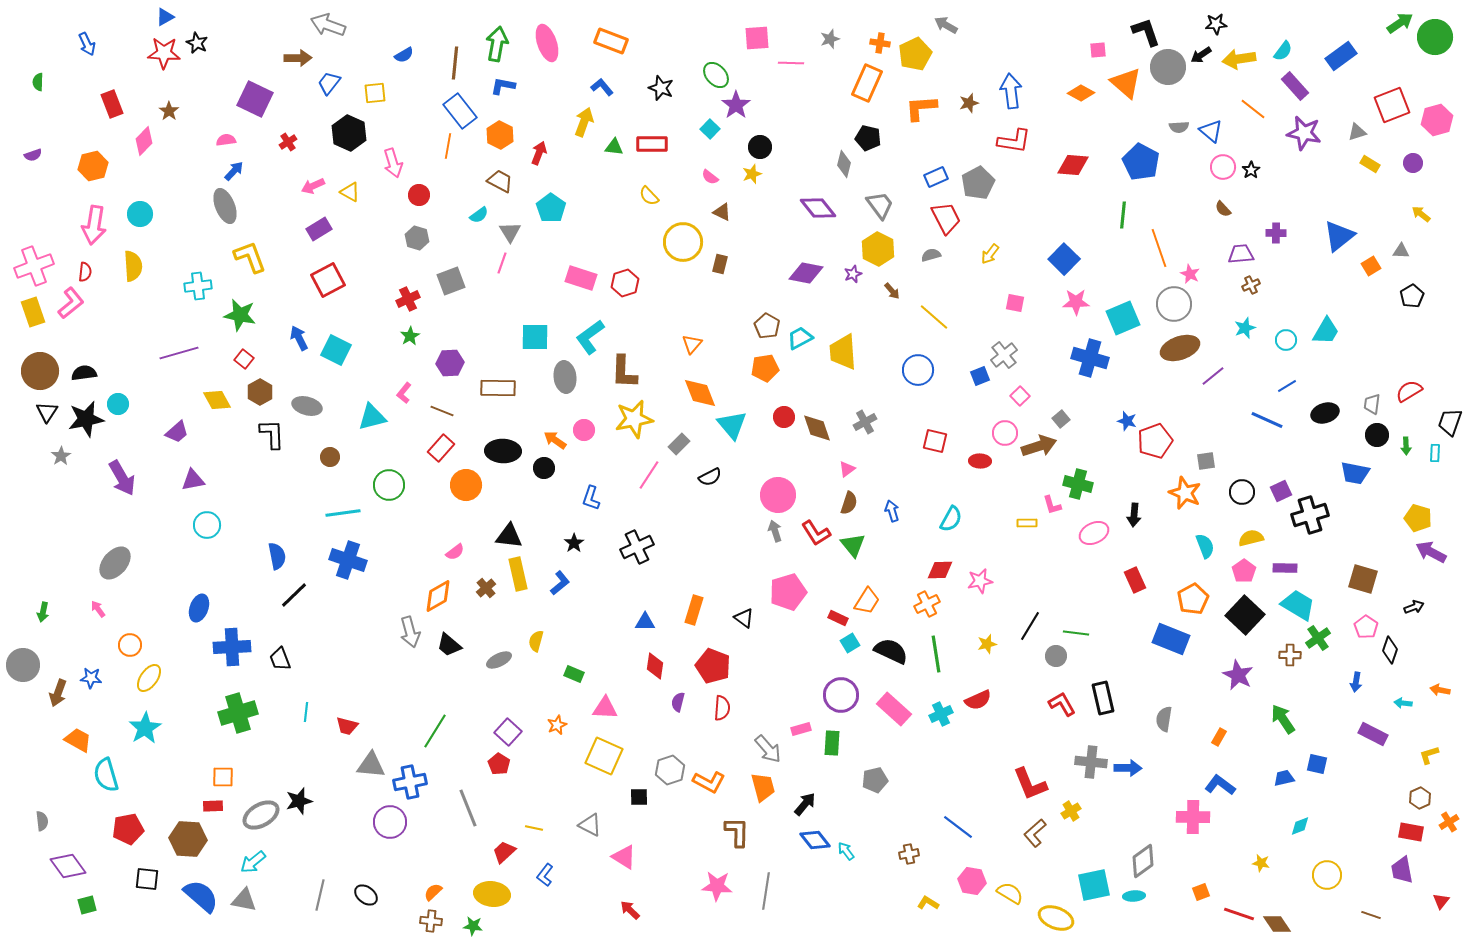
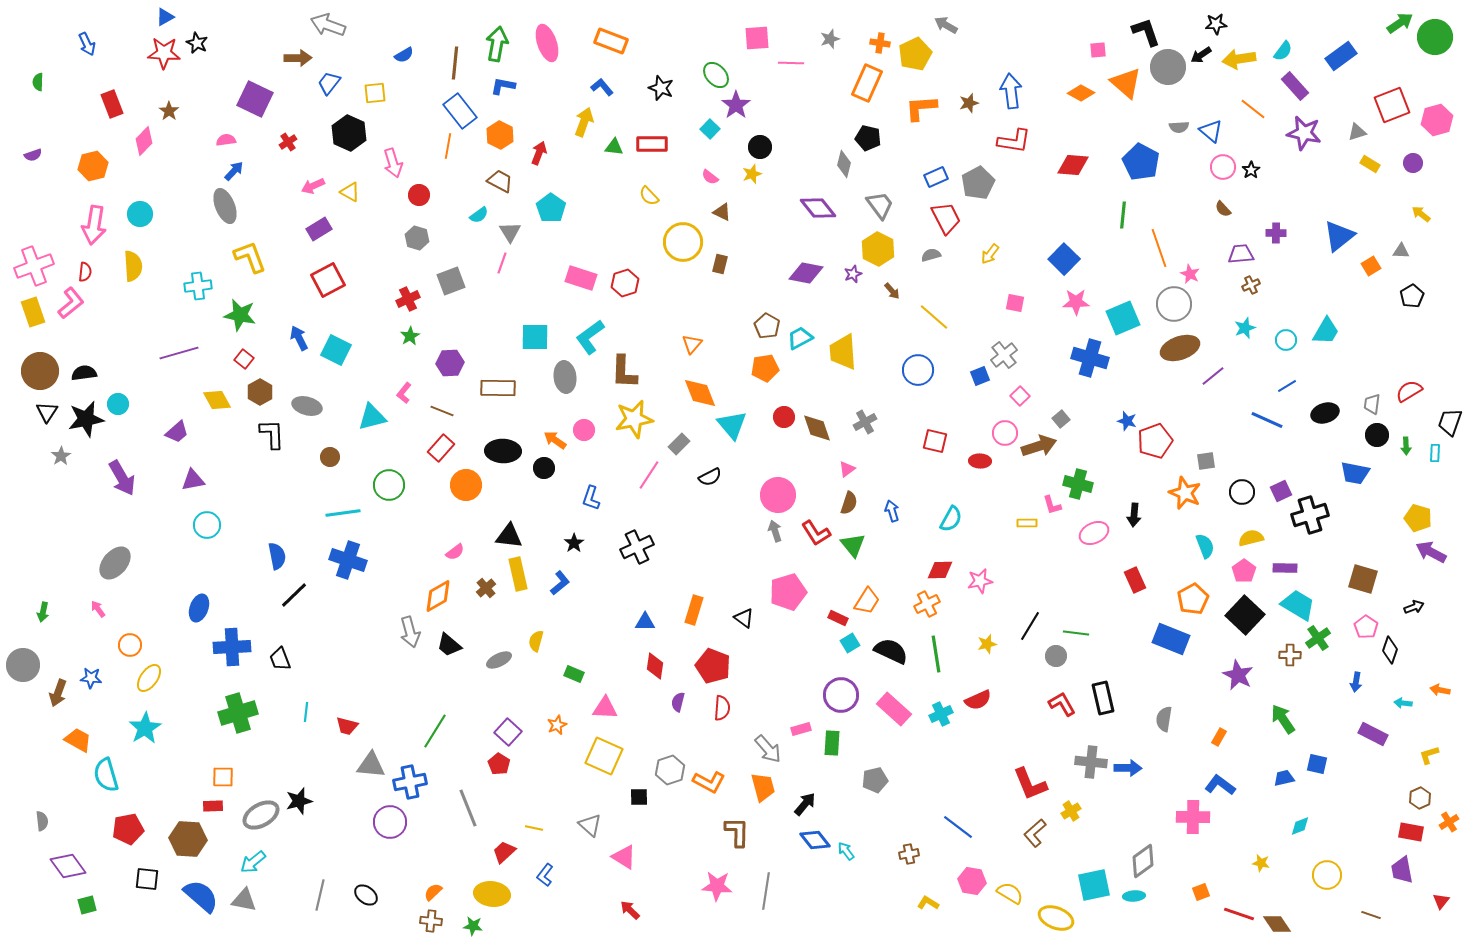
gray triangle at (590, 825): rotated 15 degrees clockwise
